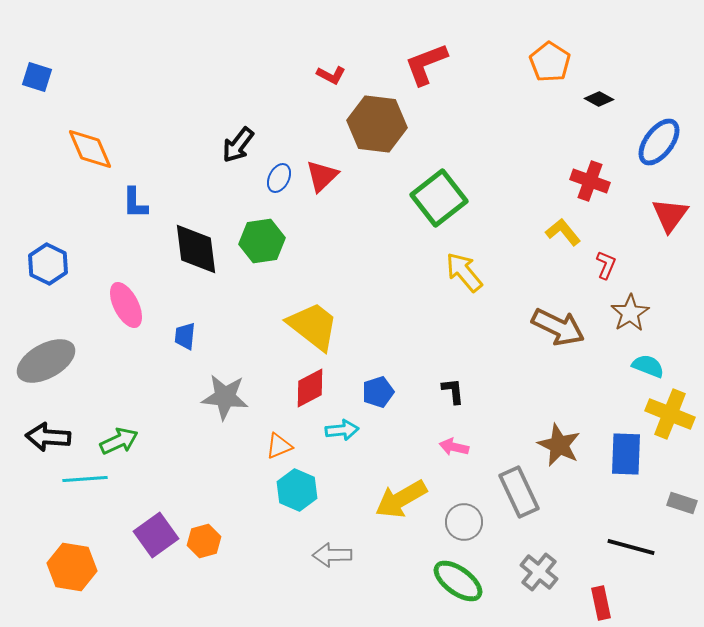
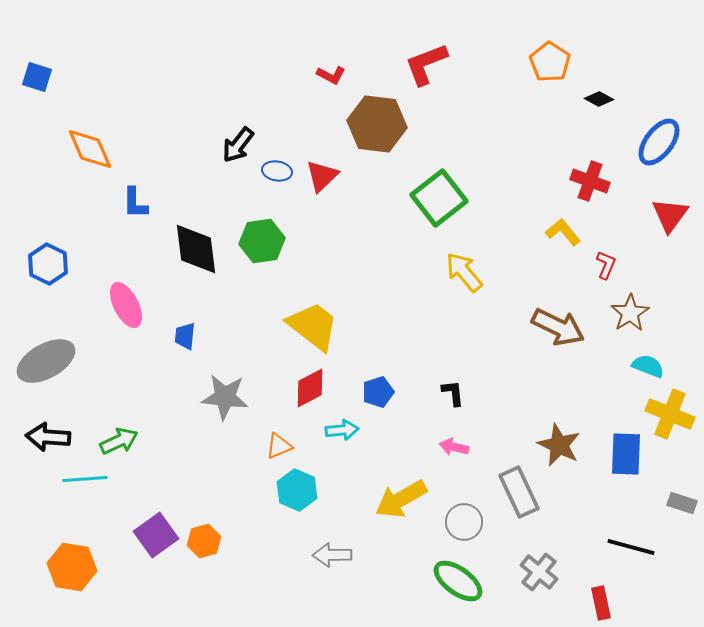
blue ellipse at (279, 178): moved 2 px left, 7 px up; rotated 72 degrees clockwise
black L-shape at (453, 391): moved 2 px down
